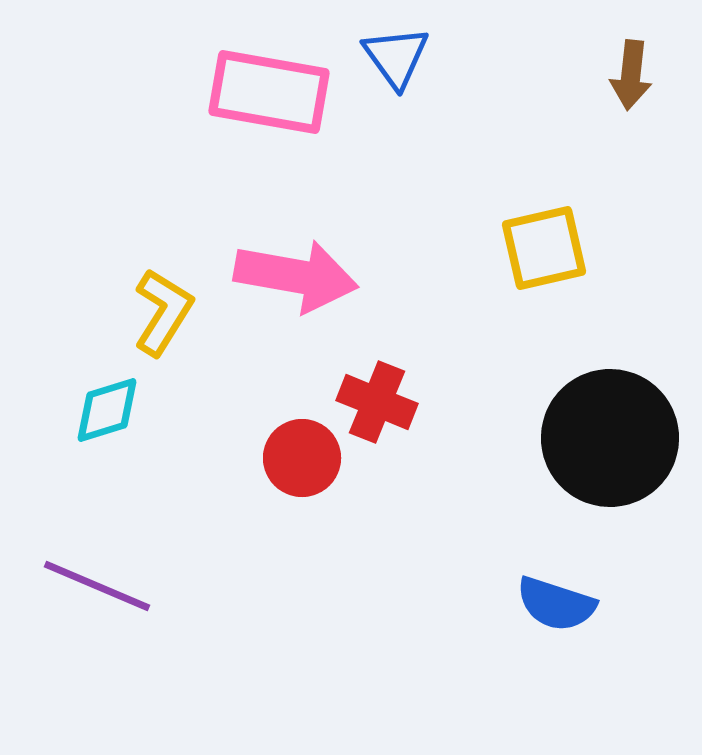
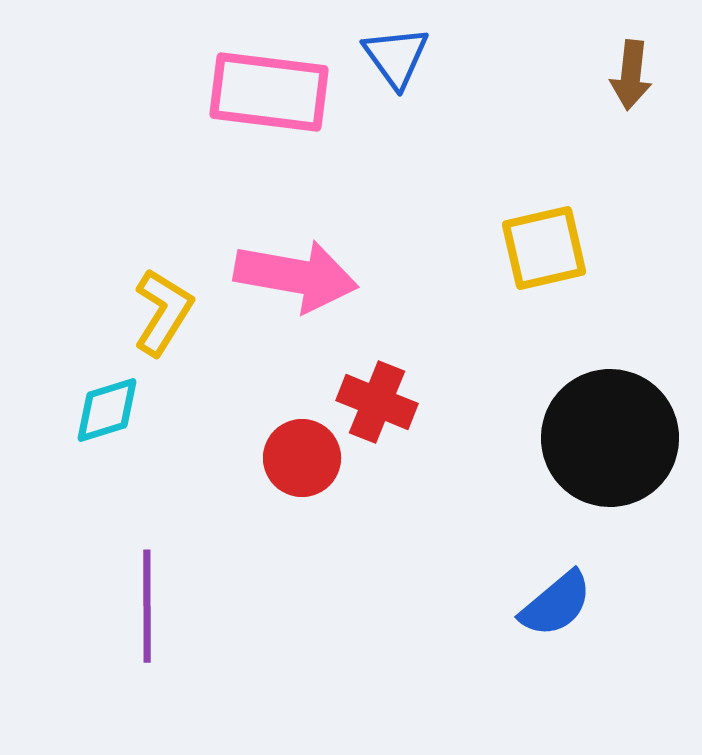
pink rectangle: rotated 3 degrees counterclockwise
purple line: moved 50 px right, 20 px down; rotated 67 degrees clockwise
blue semicircle: rotated 58 degrees counterclockwise
